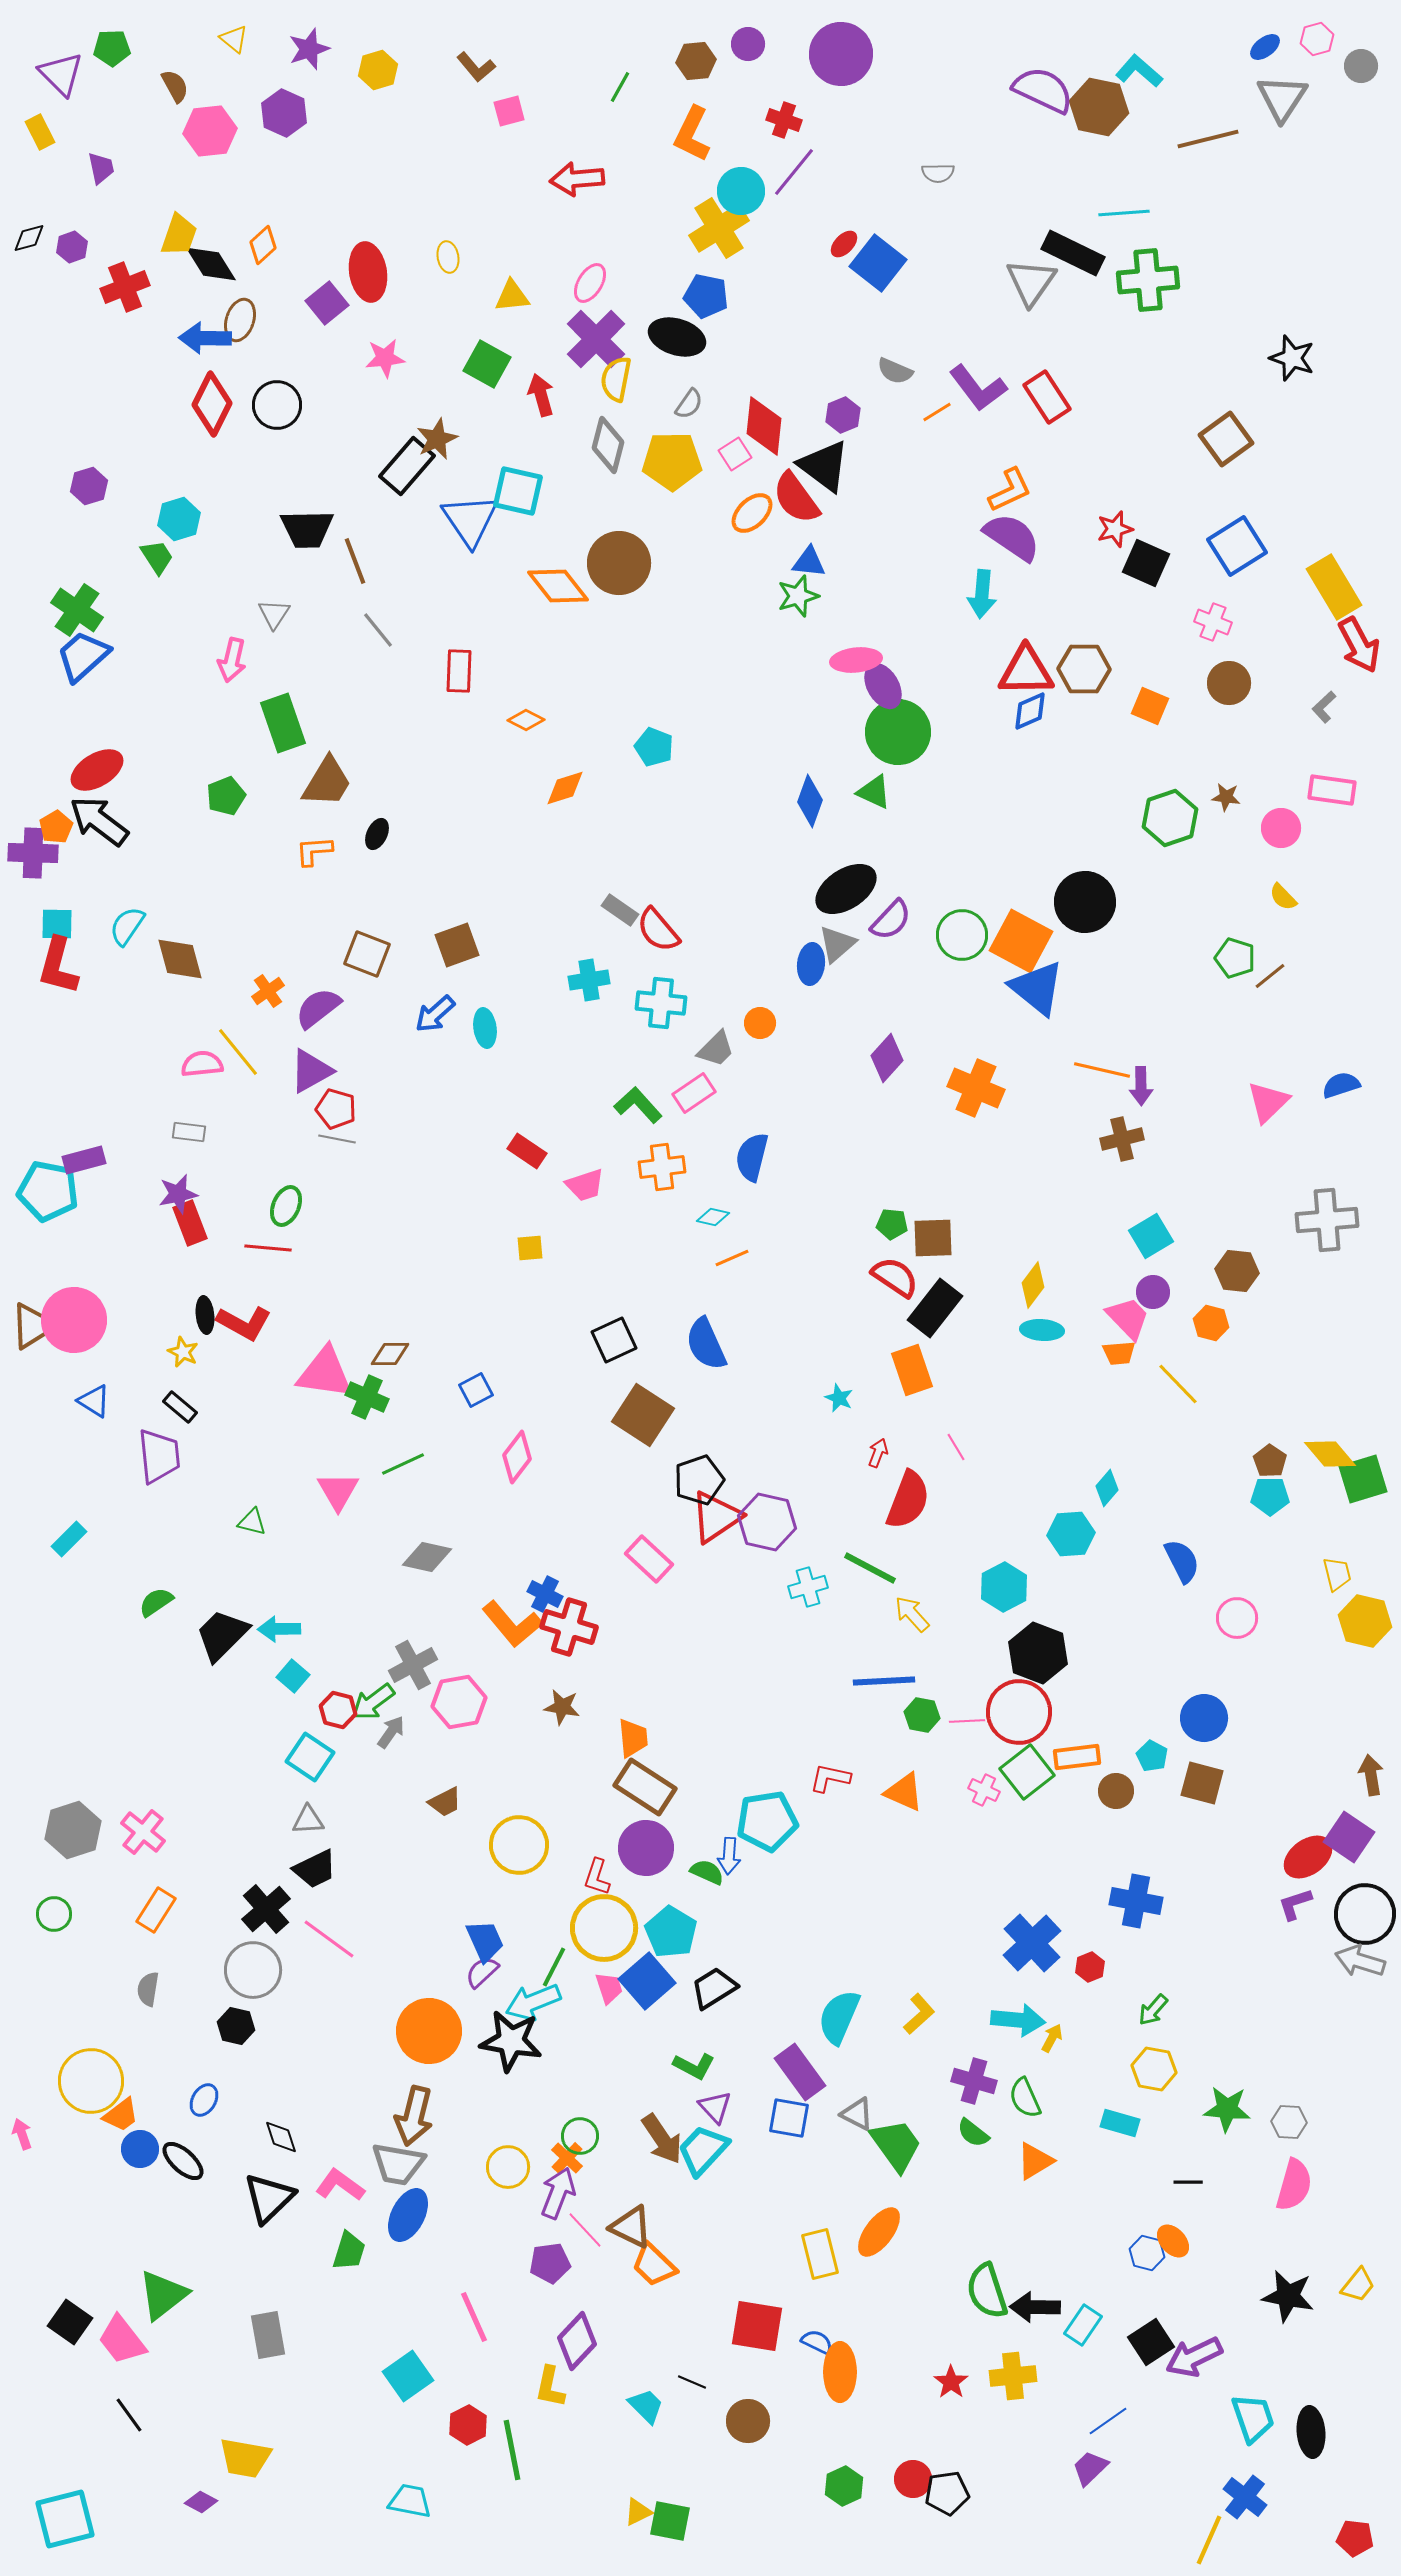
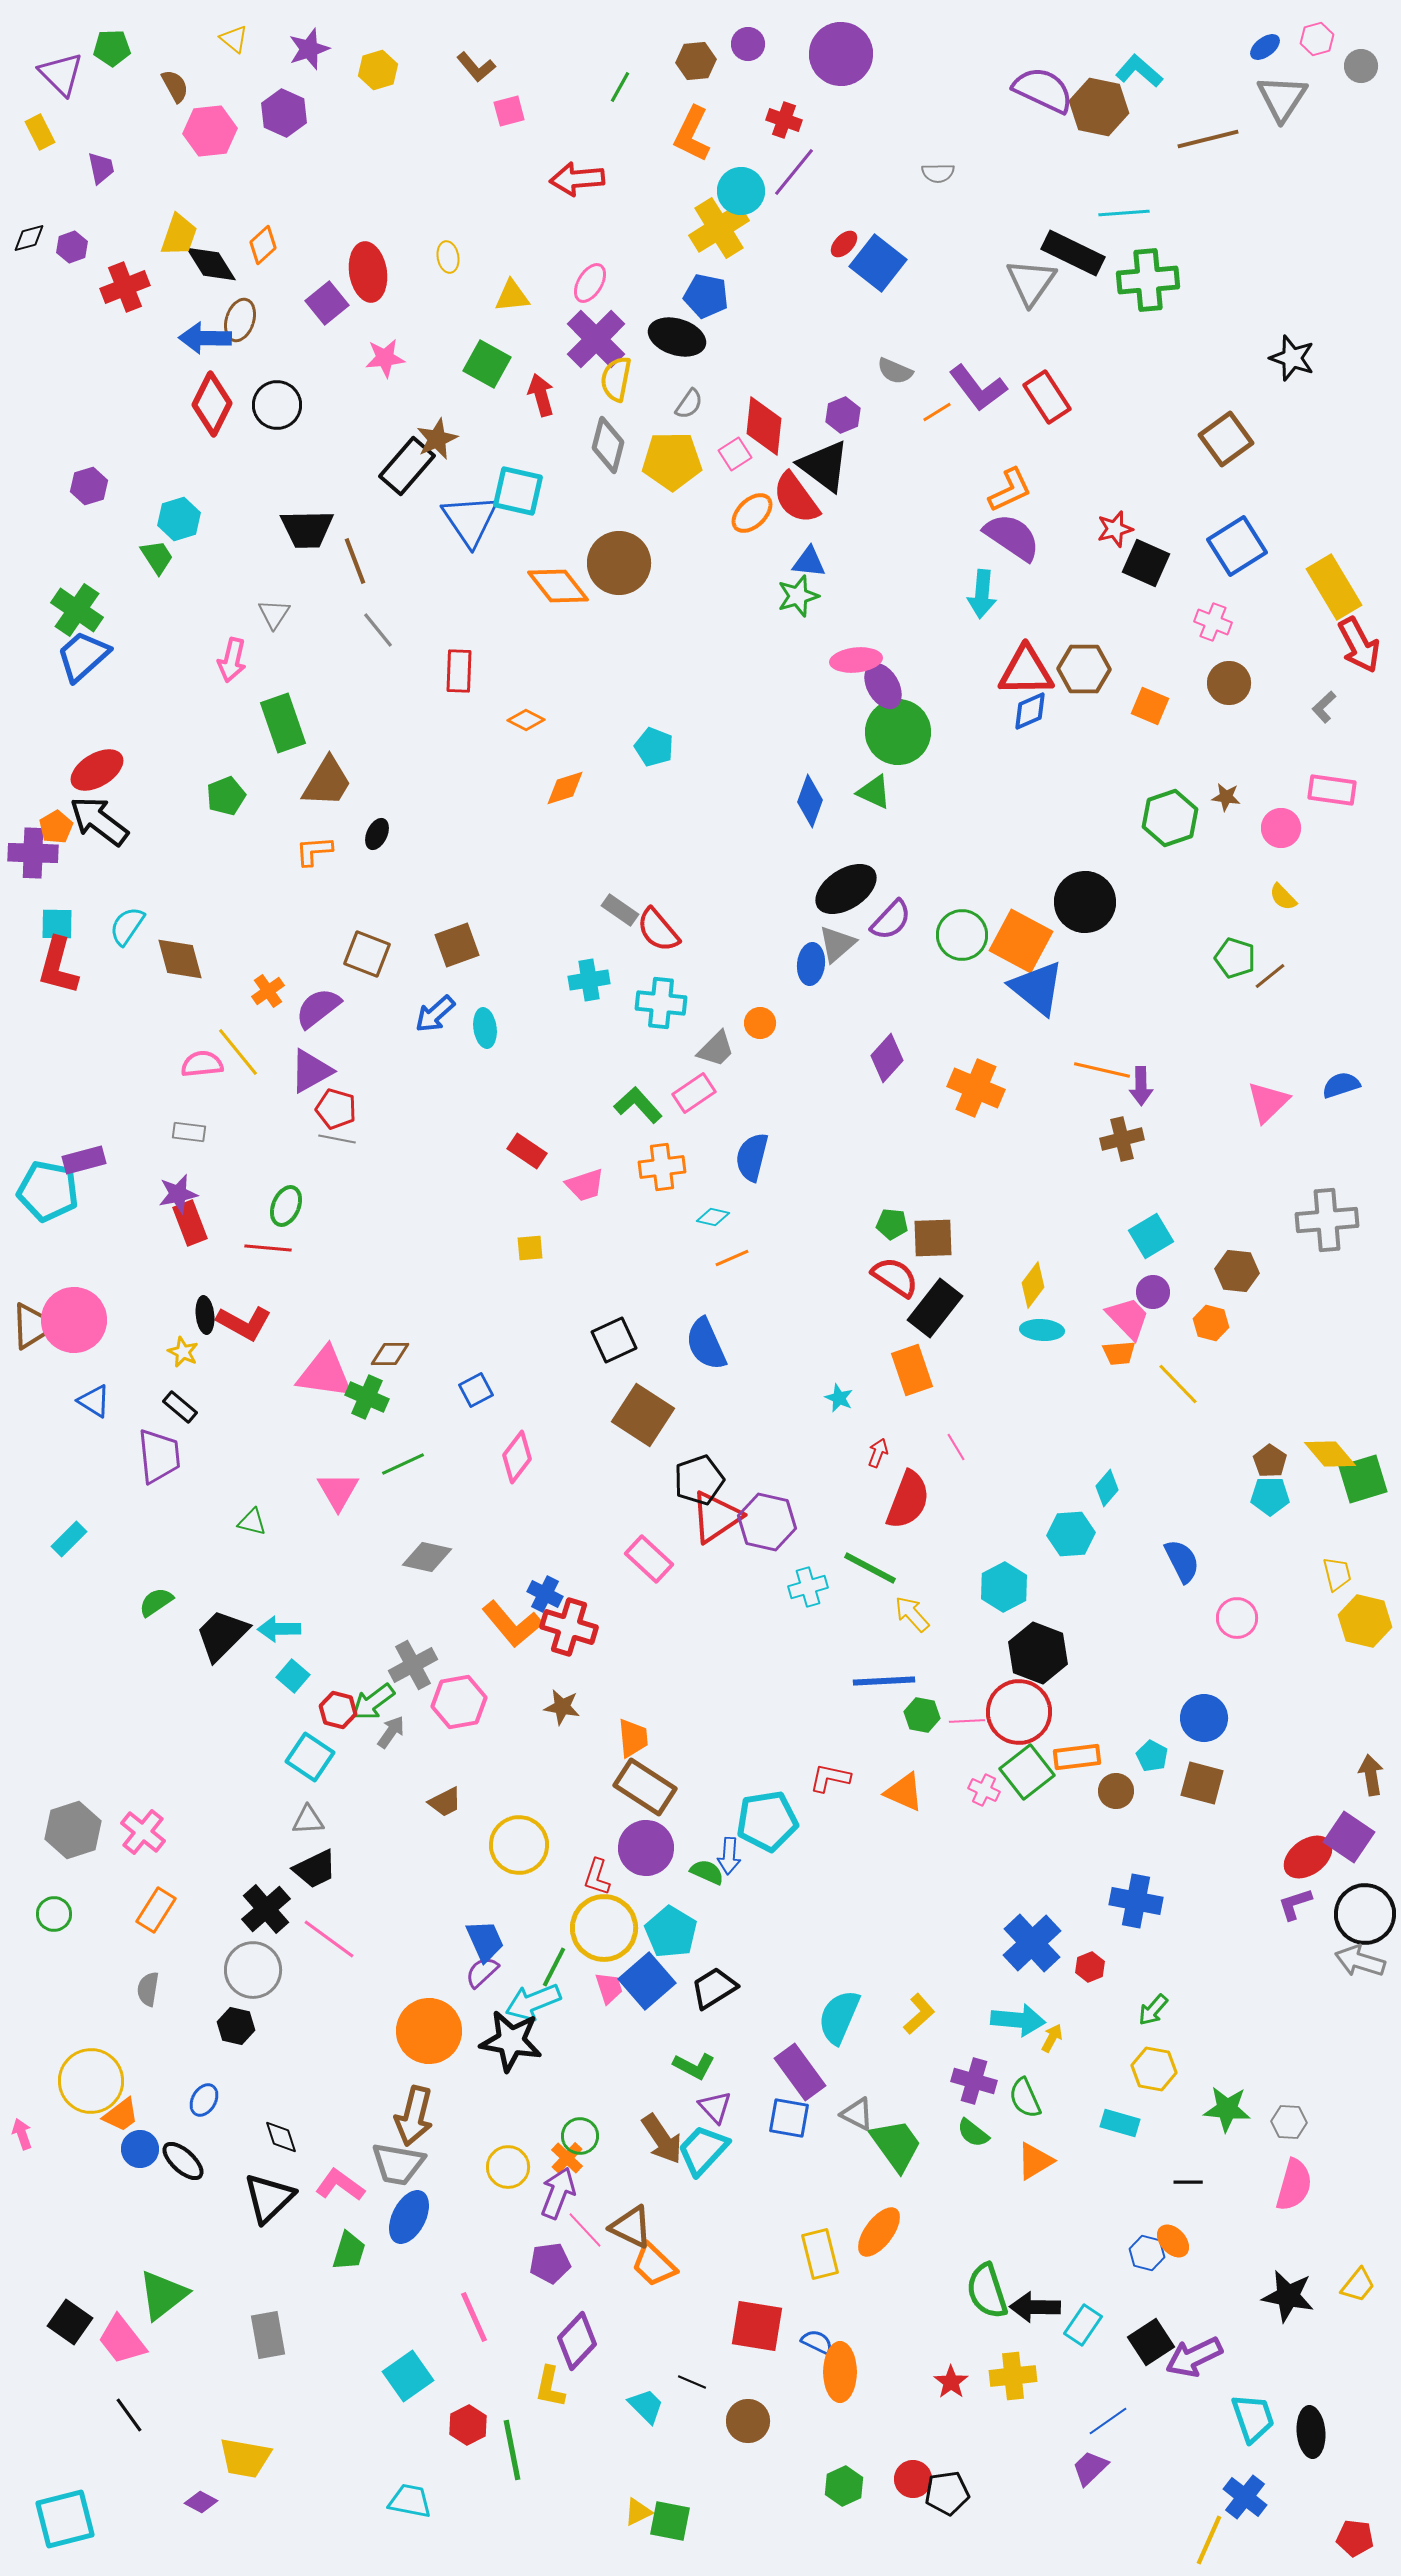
blue ellipse at (408, 2215): moved 1 px right, 2 px down
